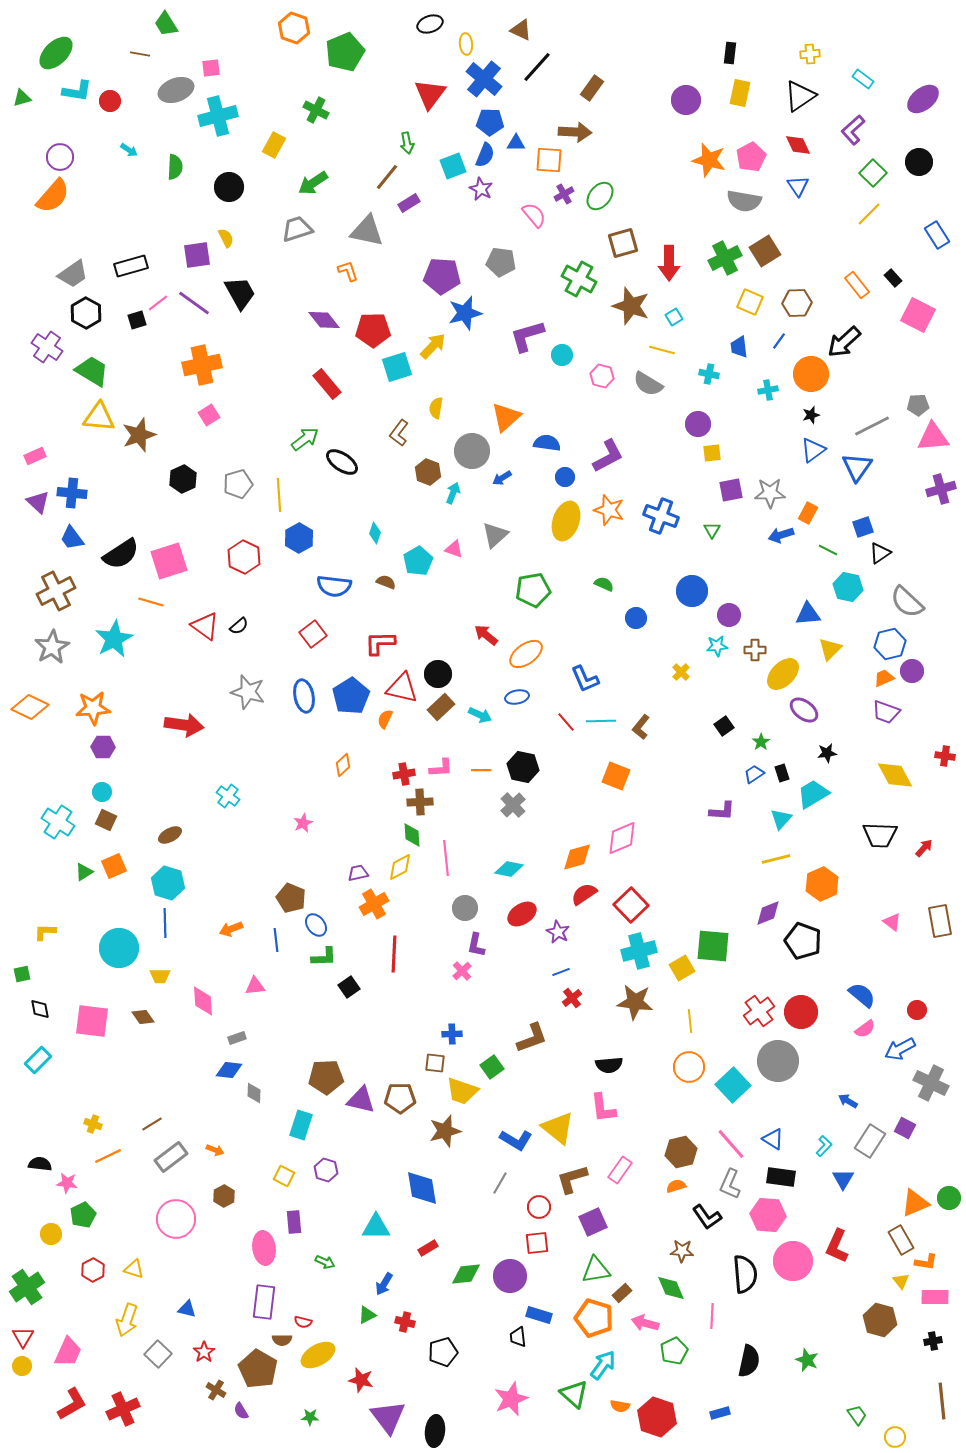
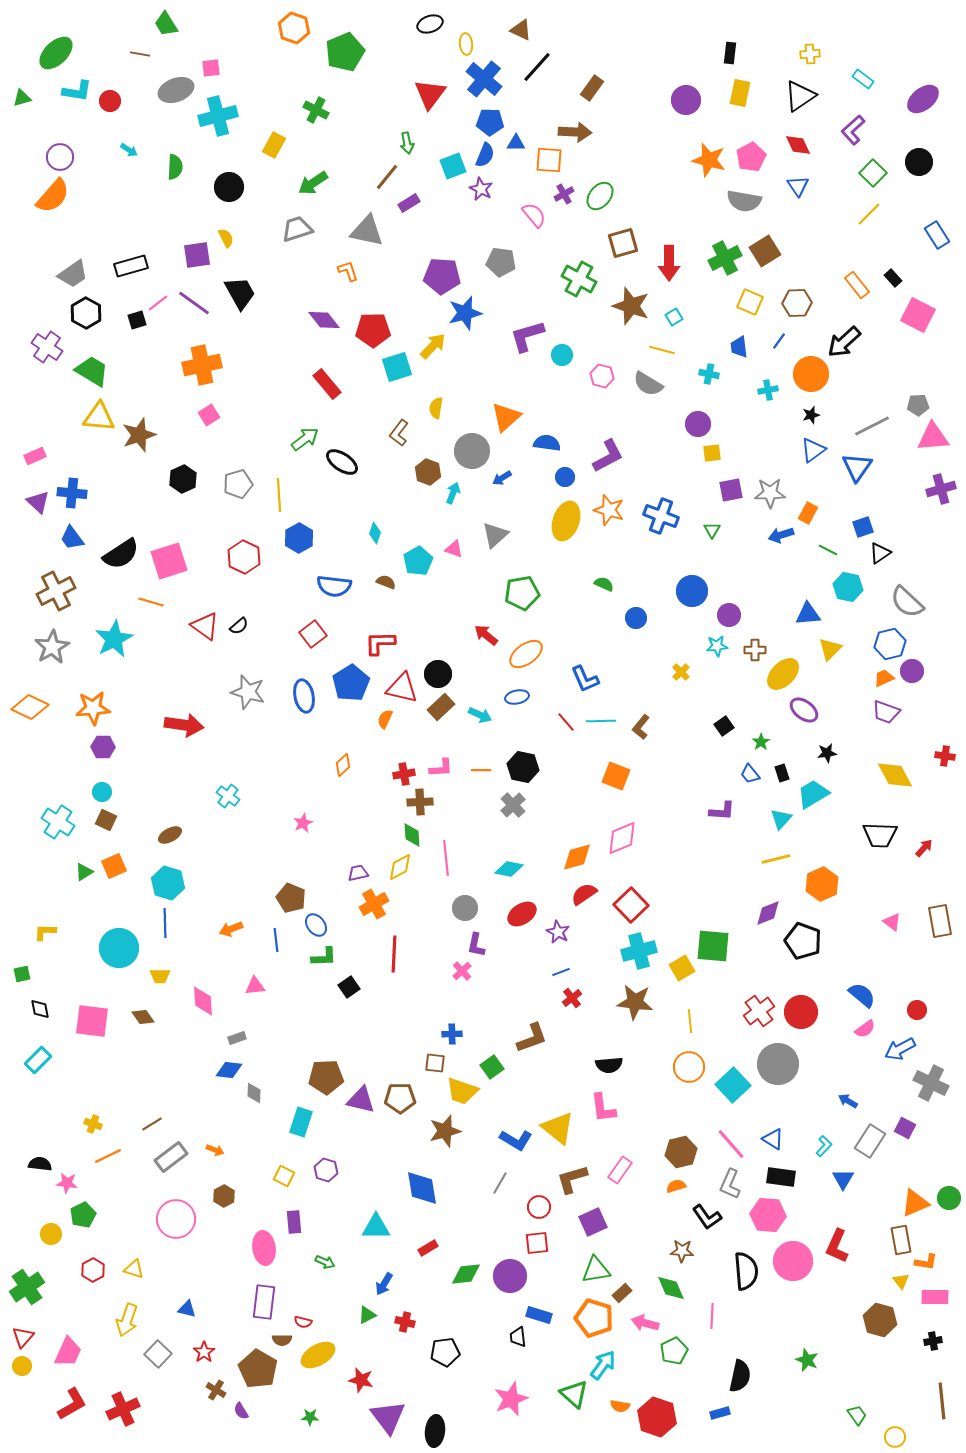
green pentagon at (533, 590): moved 11 px left, 3 px down
blue pentagon at (351, 696): moved 13 px up
blue trapezoid at (754, 774): moved 4 px left; rotated 95 degrees counterclockwise
gray circle at (778, 1061): moved 3 px down
cyan rectangle at (301, 1125): moved 3 px up
brown rectangle at (901, 1240): rotated 20 degrees clockwise
black semicircle at (745, 1274): moved 1 px right, 3 px up
red triangle at (23, 1337): rotated 10 degrees clockwise
black pentagon at (443, 1352): moved 2 px right; rotated 8 degrees clockwise
black semicircle at (749, 1361): moved 9 px left, 15 px down
